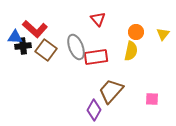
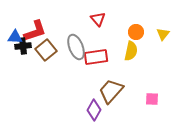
red L-shape: moved 2 px down; rotated 60 degrees counterclockwise
brown square: rotated 15 degrees clockwise
